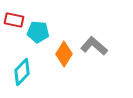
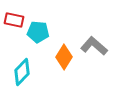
orange diamond: moved 3 px down
